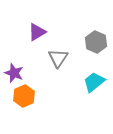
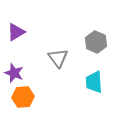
purple triangle: moved 21 px left
gray triangle: rotated 10 degrees counterclockwise
cyan trapezoid: rotated 55 degrees counterclockwise
orange hexagon: moved 1 px left, 1 px down; rotated 20 degrees clockwise
